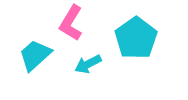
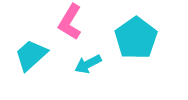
pink L-shape: moved 1 px left, 1 px up
cyan trapezoid: moved 4 px left
